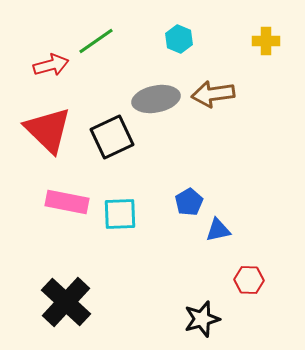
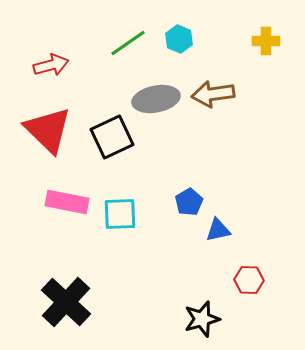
green line: moved 32 px right, 2 px down
